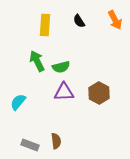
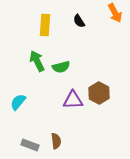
orange arrow: moved 7 px up
purple triangle: moved 9 px right, 8 px down
